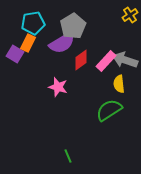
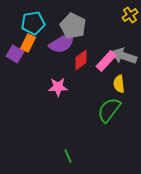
gray pentagon: rotated 15 degrees counterclockwise
gray arrow: moved 1 px left, 4 px up
pink star: rotated 18 degrees counterclockwise
green semicircle: rotated 20 degrees counterclockwise
